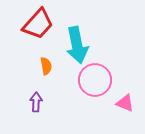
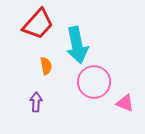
pink circle: moved 1 px left, 2 px down
